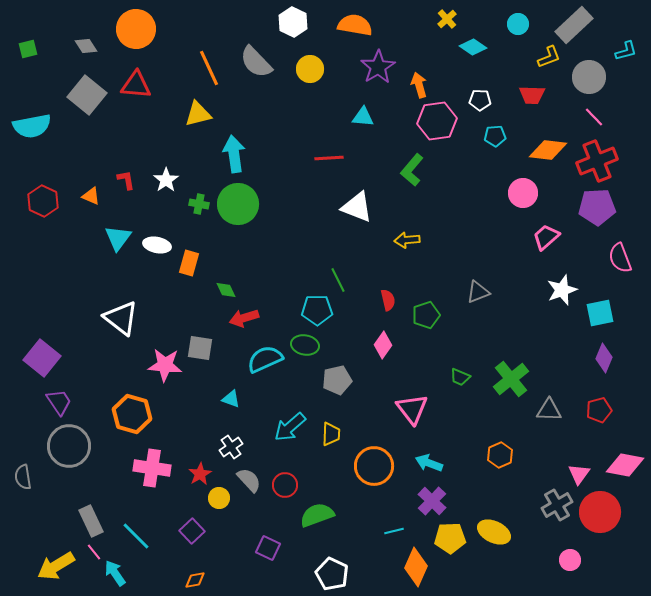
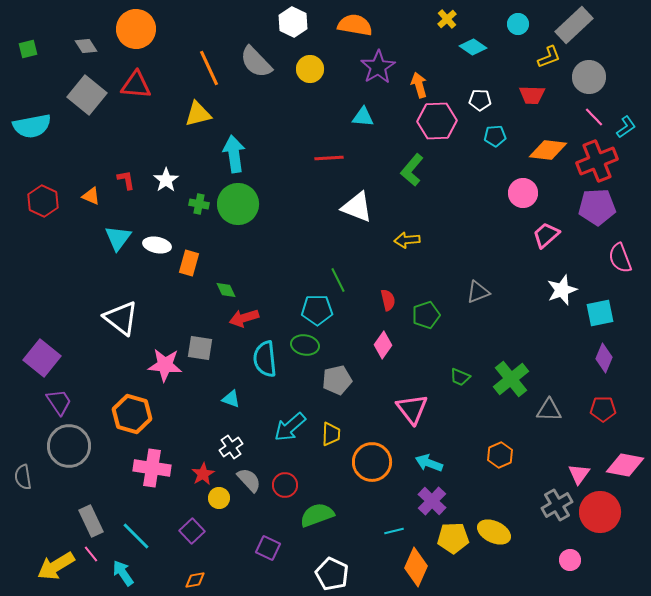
cyan L-shape at (626, 51): moved 76 px down; rotated 20 degrees counterclockwise
pink hexagon at (437, 121): rotated 6 degrees clockwise
pink trapezoid at (546, 237): moved 2 px up
cyan semicircle at (265, 359): rotated 72 degrees counterclockwise
red pentagon at (599, 410): moved 4 px right, 1 px up; rotated 15 degrees clockwise
orange circle at (374, 466): moved 2 px left, 4 px up
red star at (200, 474): moved 3 px right
yellow pentagon at (450, 538): moved 3 px right
pink line at (94, 552): moved 3 px left, 2 px down
cyan arrow at (115, 573): moved 8 px right
